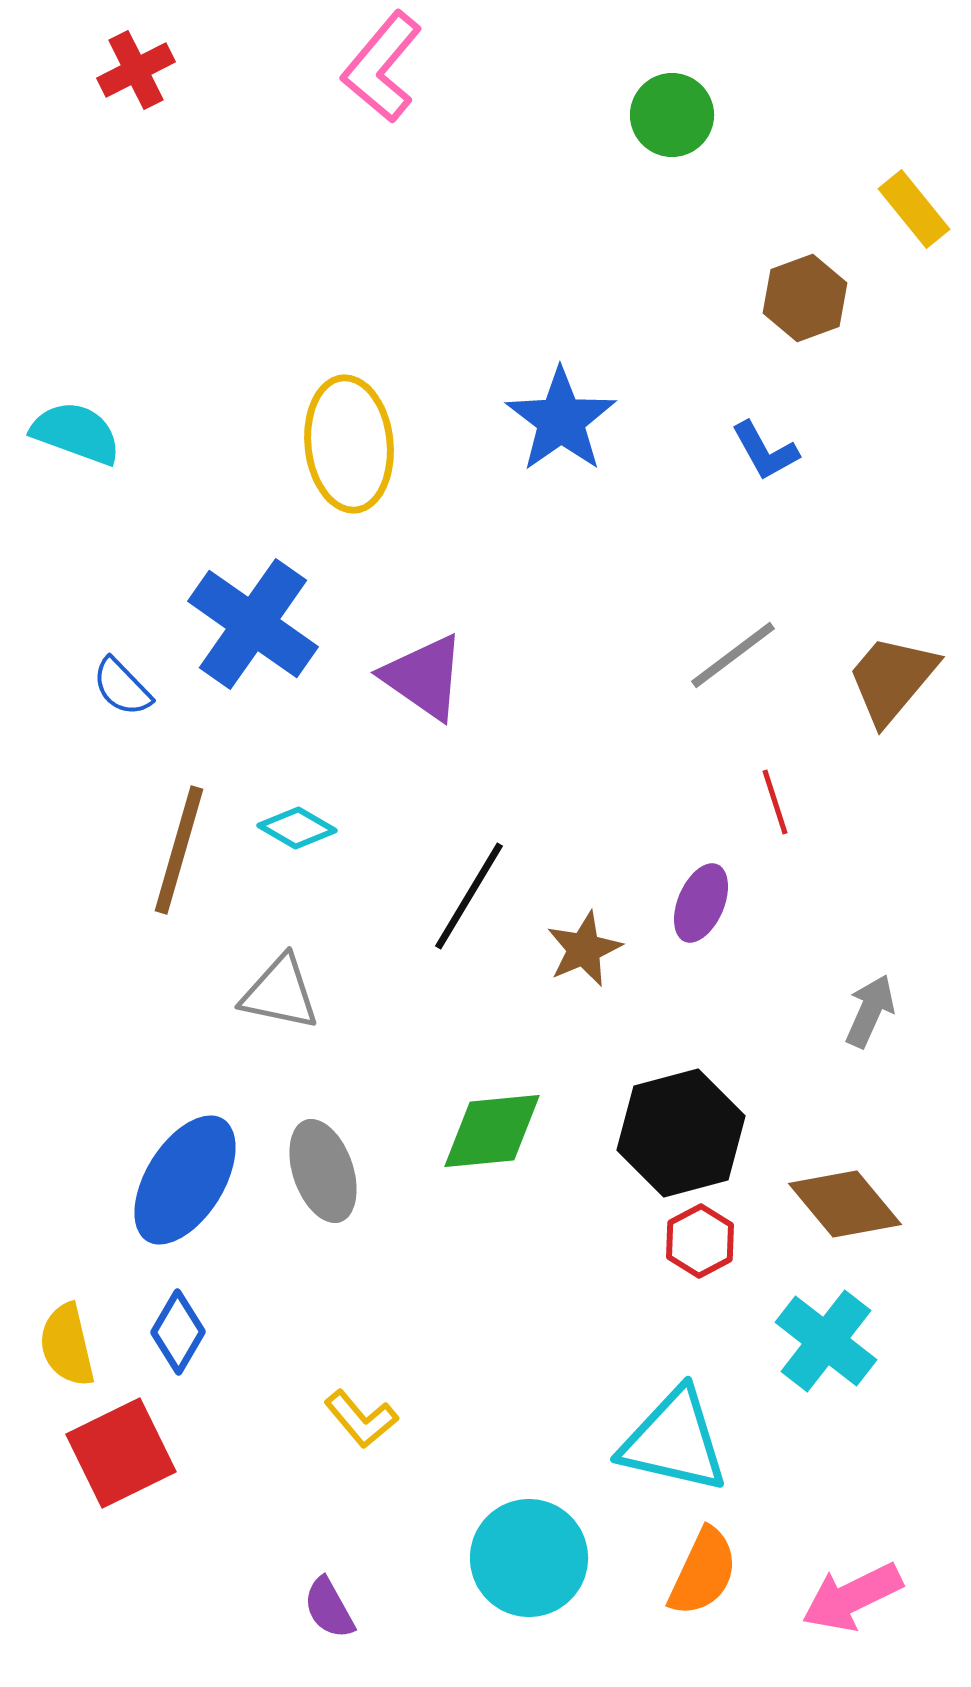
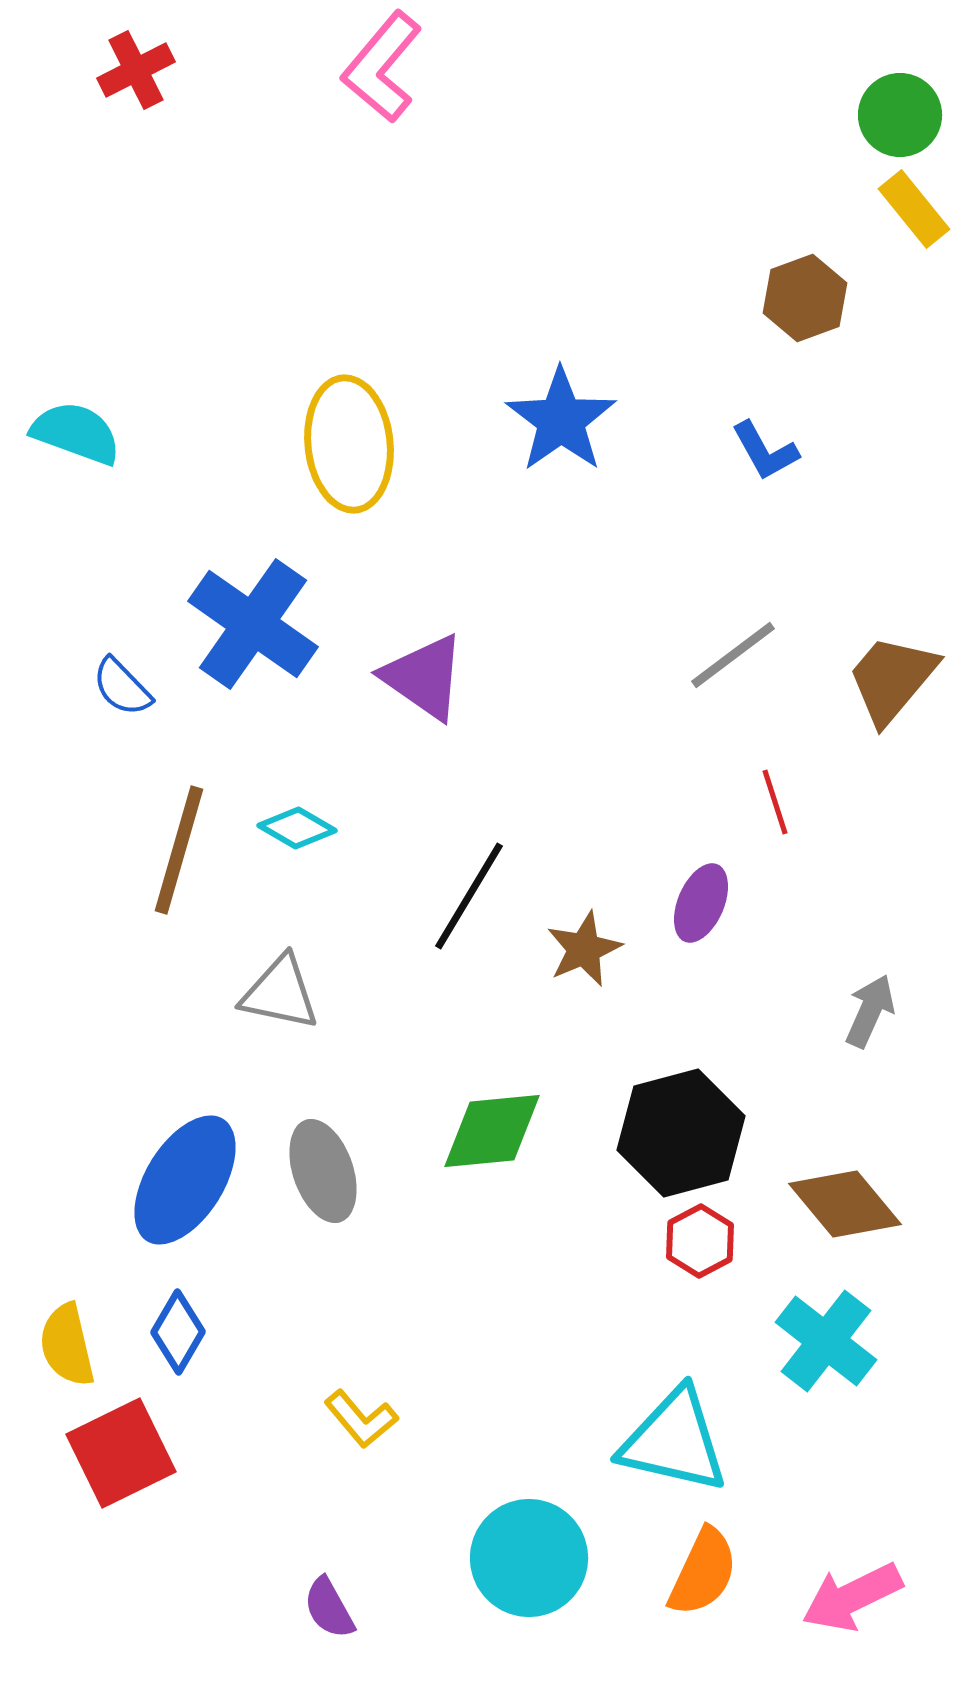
green circle: moved 228 px right
